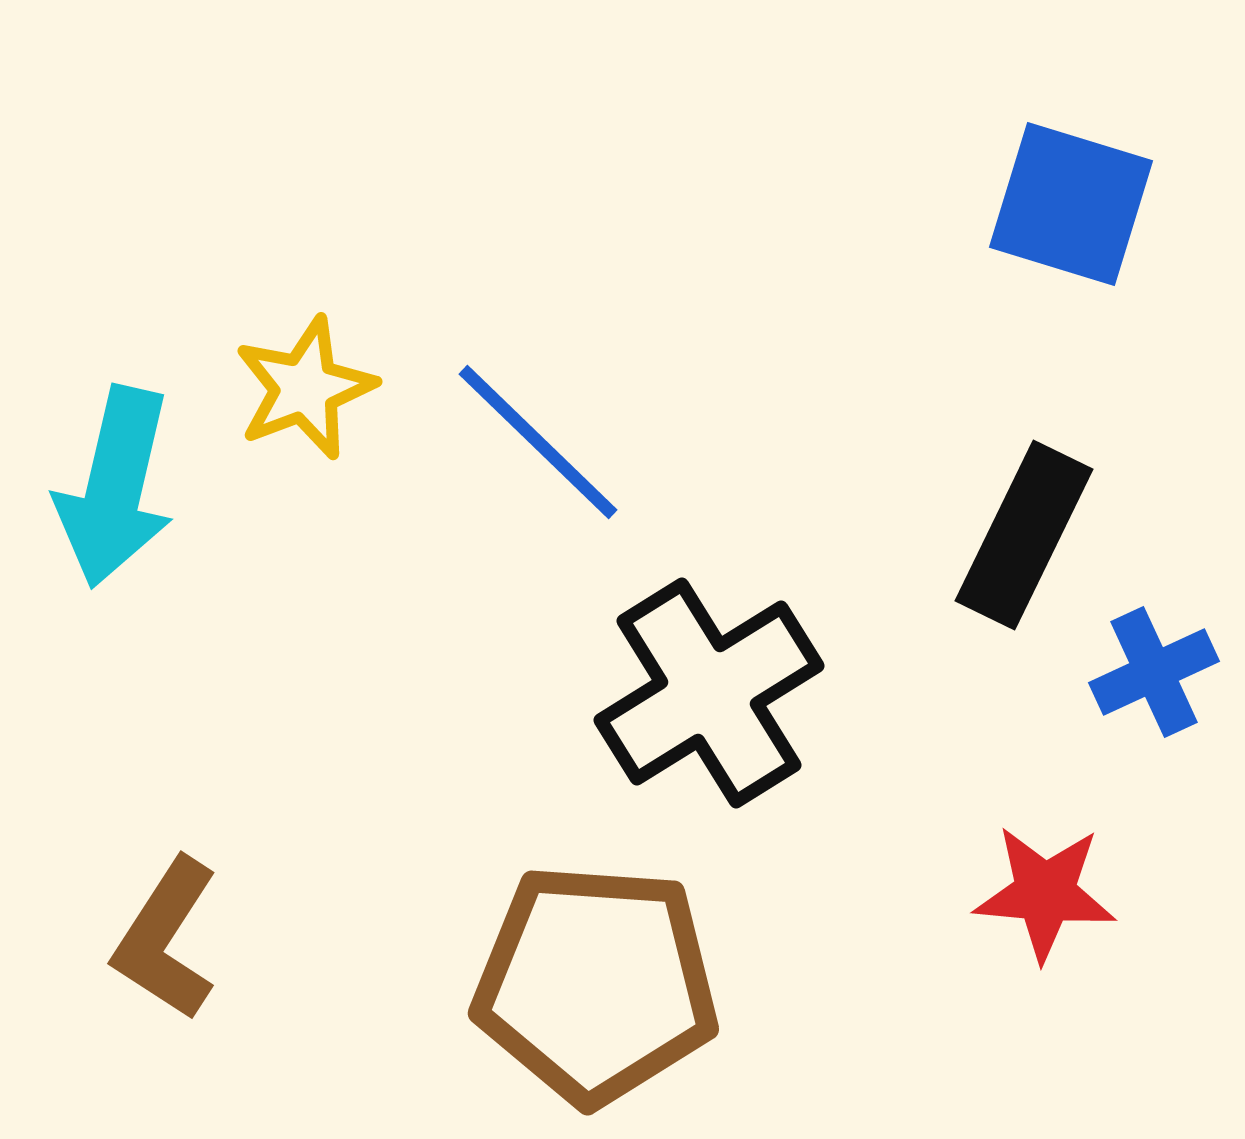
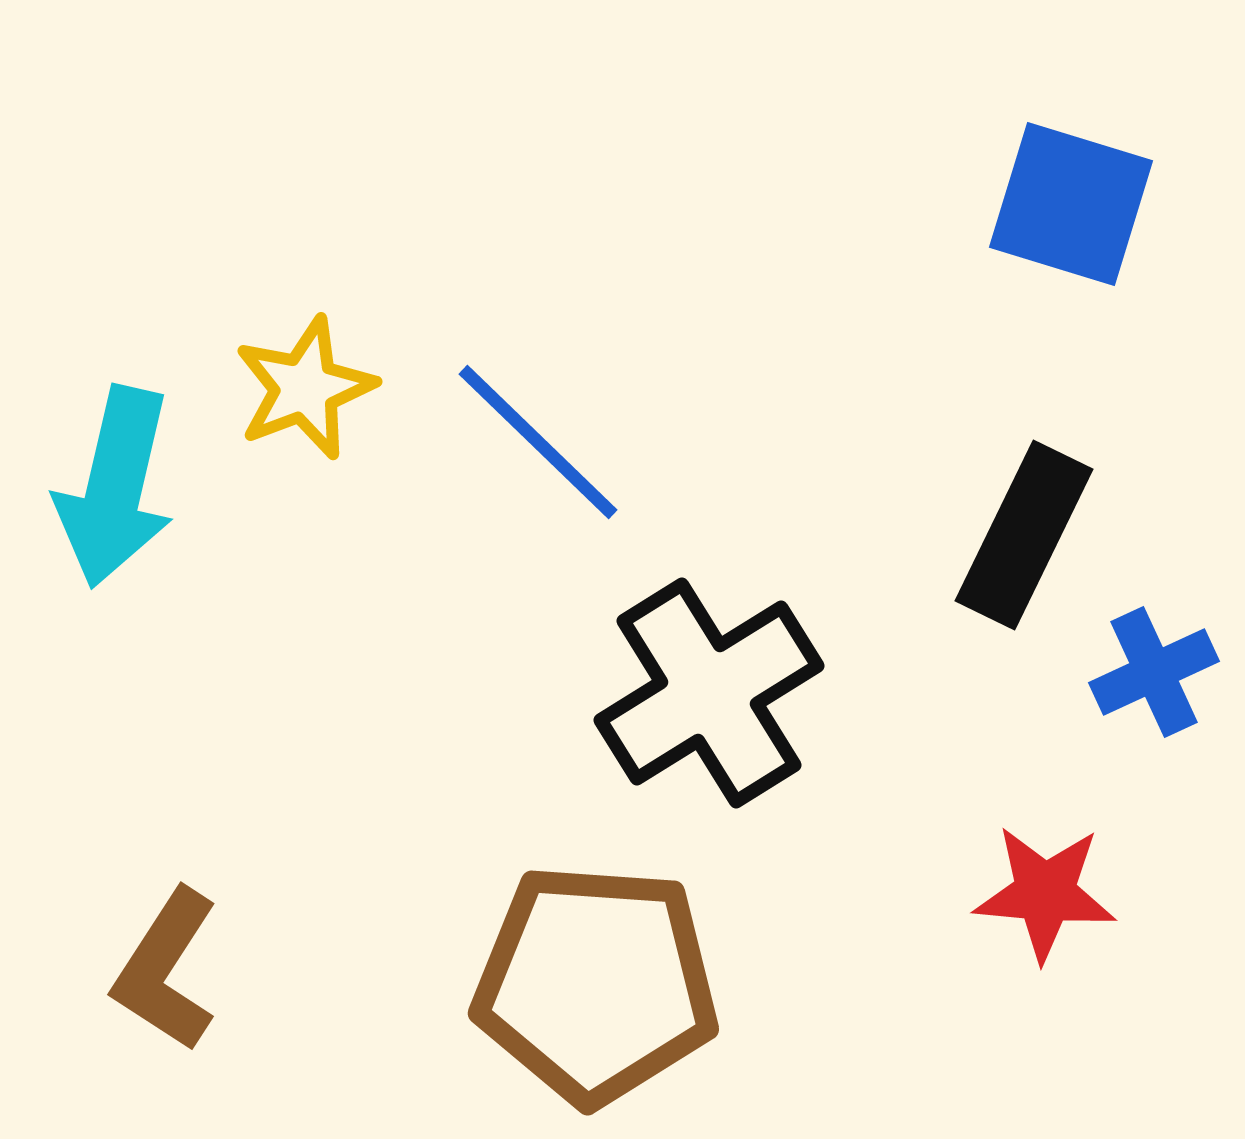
brown L-shape: moved 31 px down
